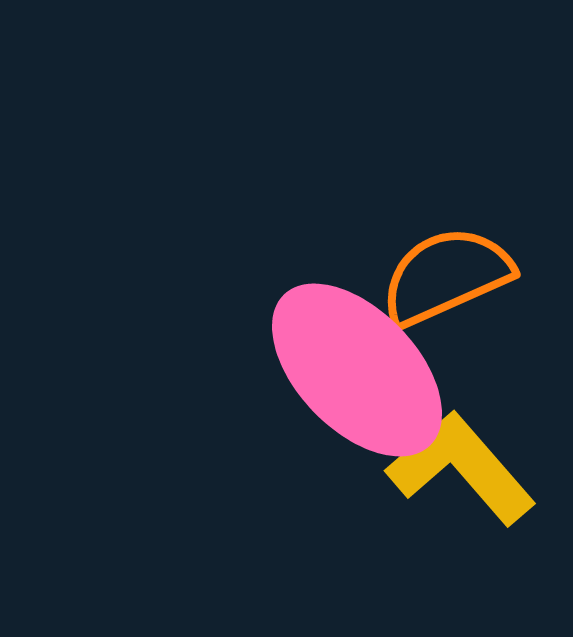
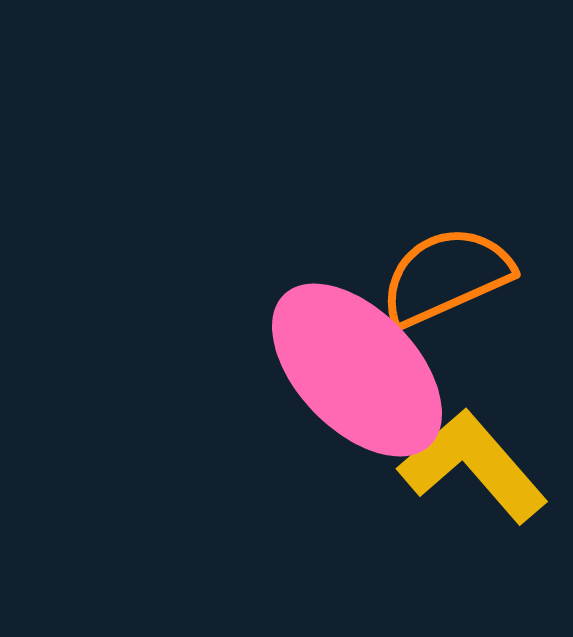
yellow L-shape: moved 12 px right, 2 px up
